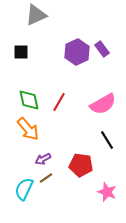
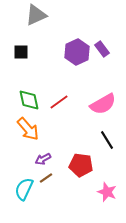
red line: rotated 24 degrees clockwise
